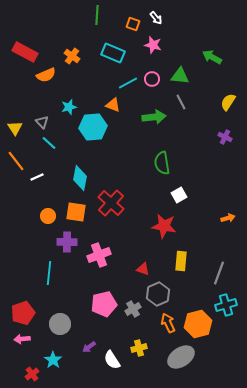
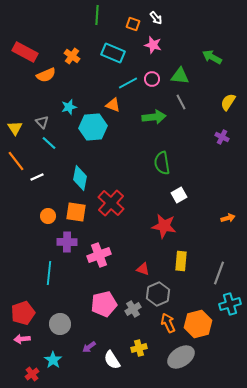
purple cross at (225, 137): moved 3 px left
cyan cross at (226, 305): moved 4 px right, 1 px up
